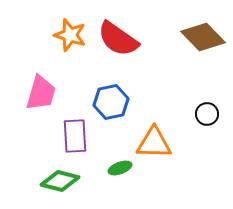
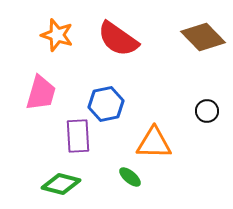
orange star: moved 13 px left
blue hexagon: moved 5 px left, 2 px down
black circle: moved 3 px up
purple rectangle: moved 3 px right
green ellipse: moved 10 px right, 9 px down; rotated 60 degrees clockwise
green diamond: moved 1 px right, 3 px down
